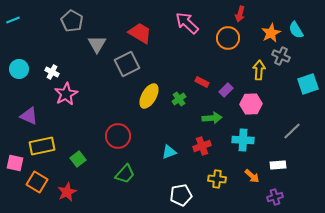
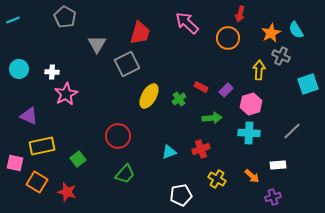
gray pentagon: moved 7 px left, 4 px up
red trapezoid: rotated 75 degrees clockwise
white cross: rotated 24 degrees counterclockwise
red rectangle: moved 1 px left, 5 px down
pink hexagon: rotated 15 degrees counterclockwise
cyan cross: moved 6 px right, 7 px up
red cross: moved 1 px left, 3 px down
yellow cross: rotated 24 degrees clockwise
red star: rotated 30 degrees counterclockwise
purple cross: moved 2 px left
